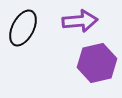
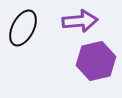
purple hexagon: moved 1 px left, 2 px up
